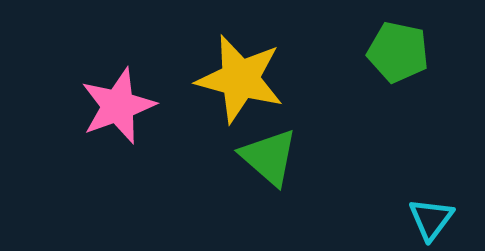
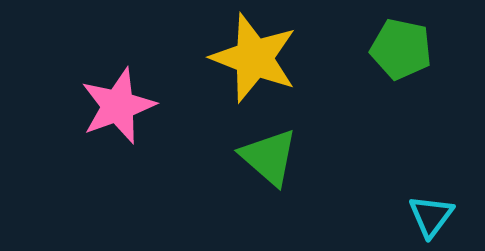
green pentagon: moved 3 px right, 3 px up
yellow star: moved 14 px right, 21 px up; rotated 6 degrees clockwise
cyan triangle: moved 3 px up
